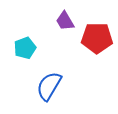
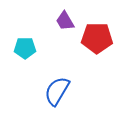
cyan pentagon: rotated 20 degrees clockwise
blue semicircle: moved 8 px right, 5 px down
